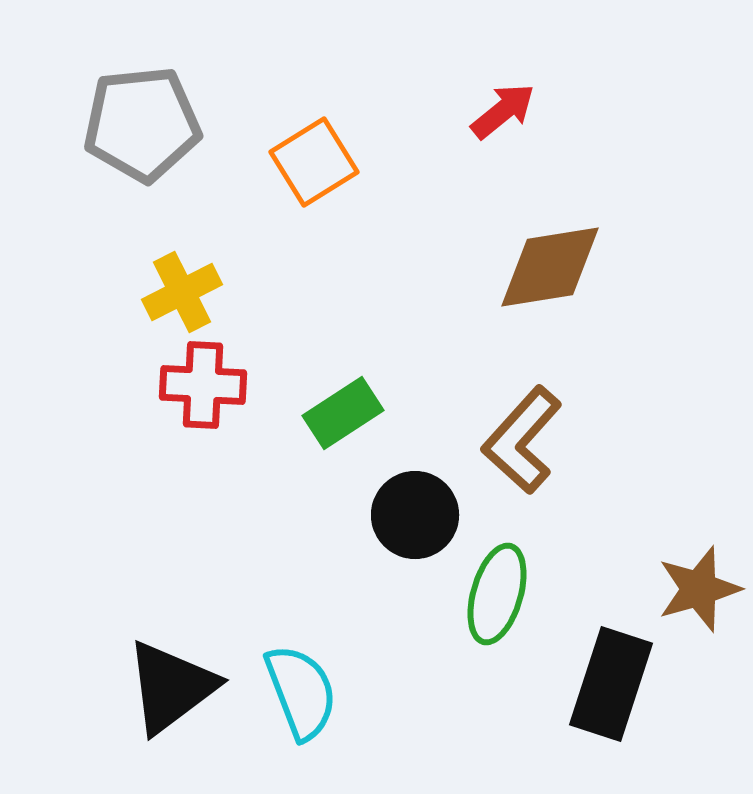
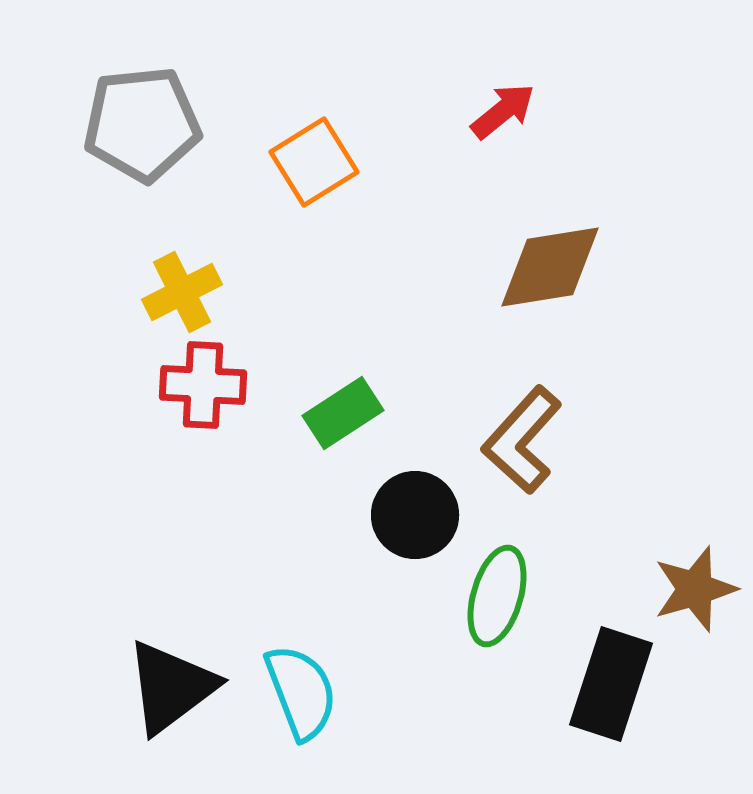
brown star: moved 4 px left
green ellipse: moved 2 px down
